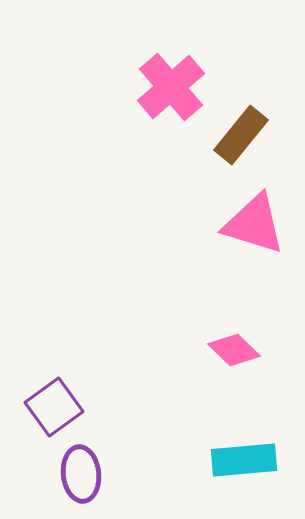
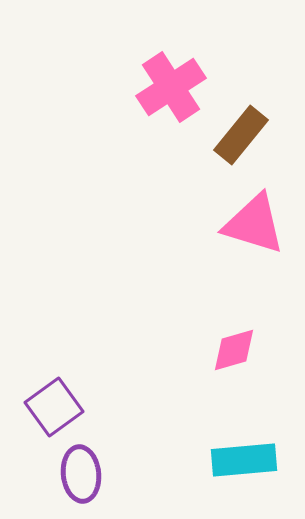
pink cross: rotated 8 degrees clockwise
pink diamond: rotated 60 degrees counterclockwise
